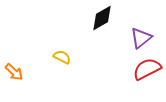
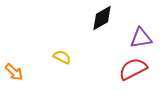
purple triangle: rotated 30 degrees clockwise
red semicircle: moved 14 px left
